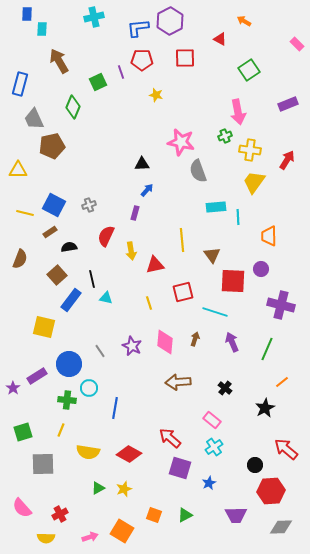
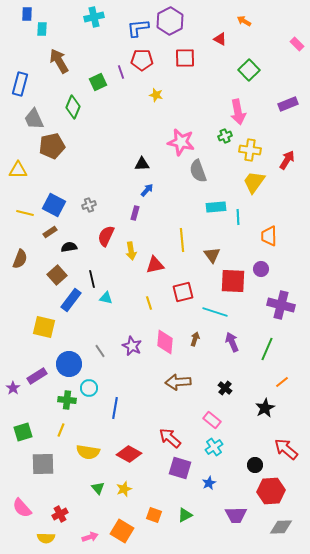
green square at (249, 70): rotated 10 degrees counterclockwise
green triangle at (98, 488): rotated 40 degrees counterclockwise
